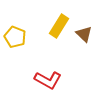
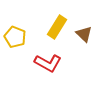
yellow rectangle: moved 2 px left, 1 px down
red L-shape: moved 17 px up
